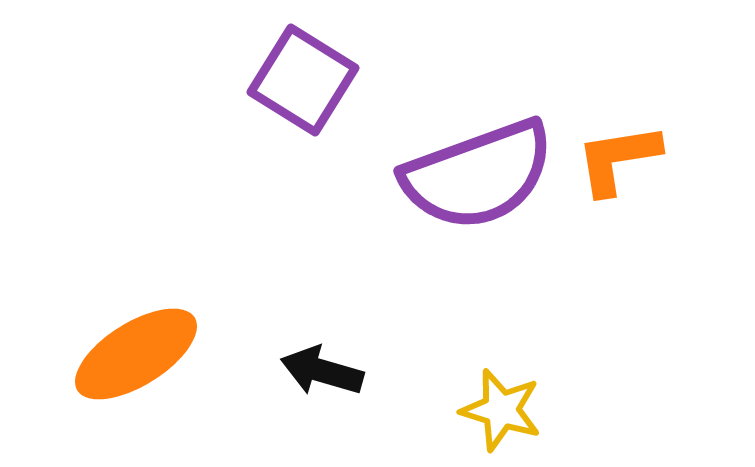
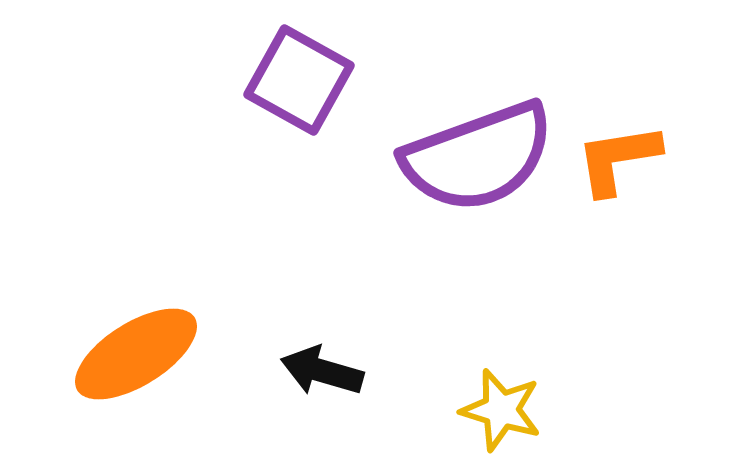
purple square: moved 4 px left; rotated 3 degrees counterclockwise
purple semicircle: moved 18 px up
